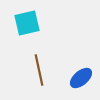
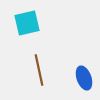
blue ellipse: moved 3 px right; rotated 70 degrees counterclockwise
